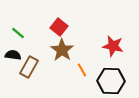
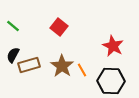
green line: moved 5 px left, 7 px up
red star: rotated 15 degrees clockwise
brown star: moved 16 px down
black semicircle: rotated 70 degrees counterclockwise
brown rectangle: moved 2 px up; rotated 45 degrees clockwise
